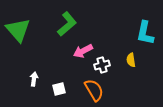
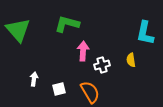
green L-shape: rotated 125 degrees counterclockwise
pink arrow: rotated 120 degrees clockwise
orange semicircle: moved 4 px left, 2 px down
